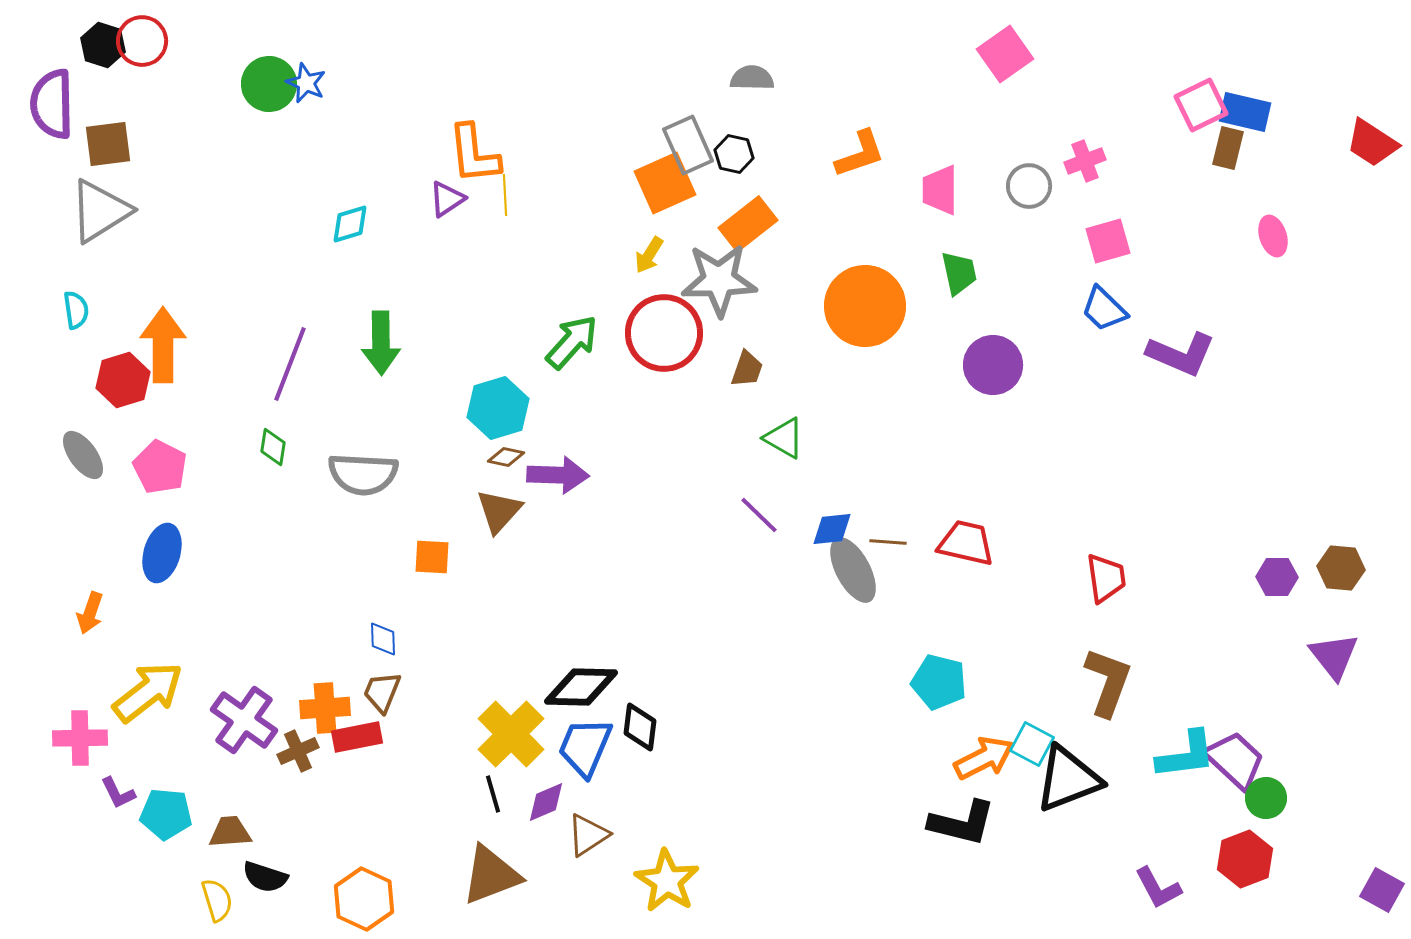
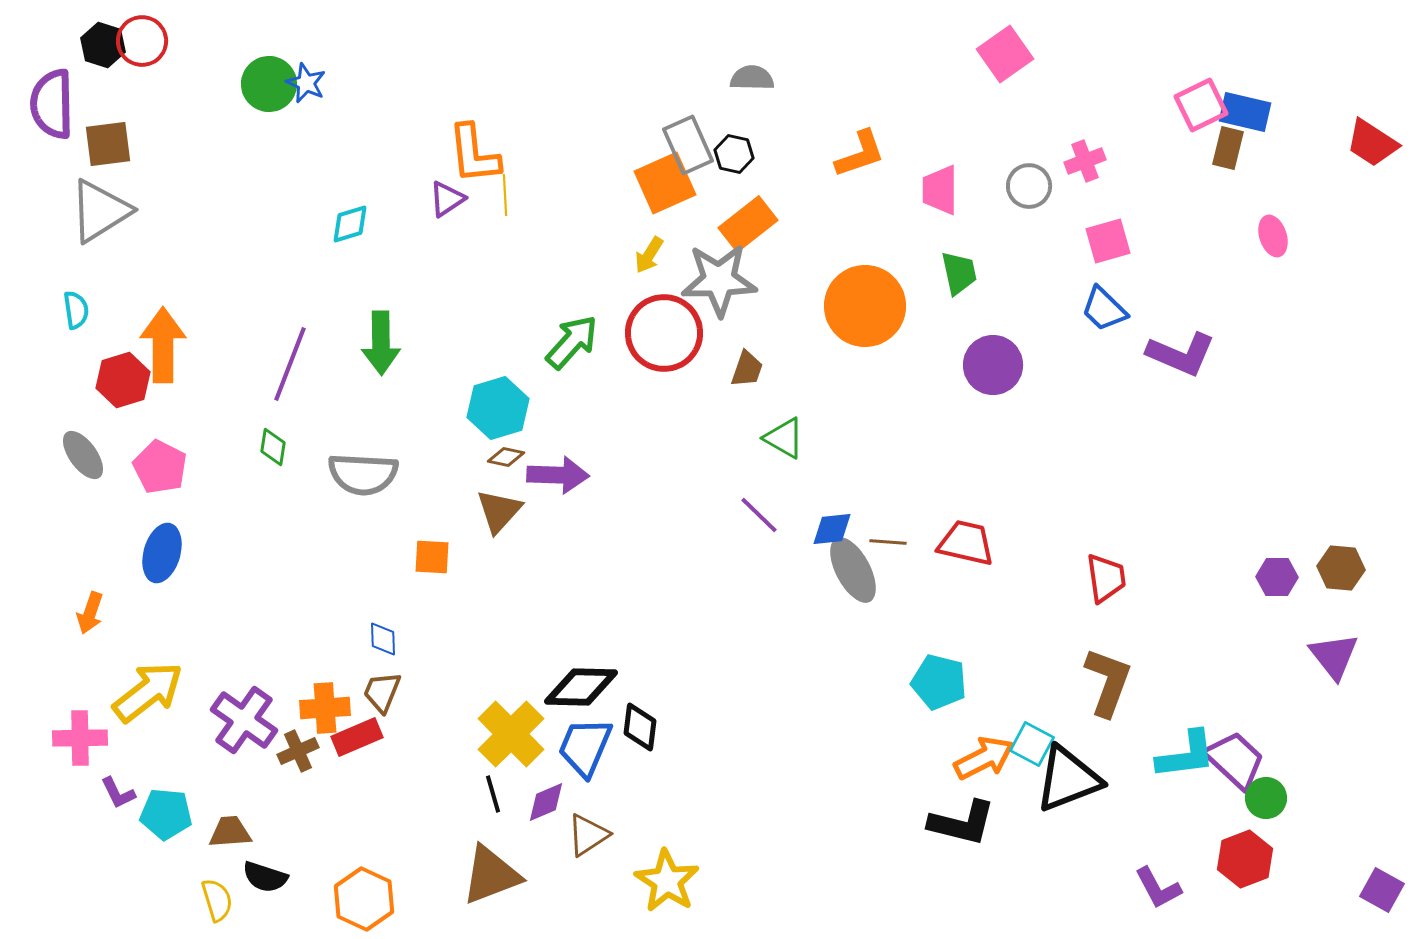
red rectangle at (357, 737): rotated 12 degrees counterclockwise
